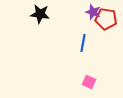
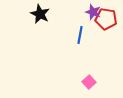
black star: rotated 18 degrees clockwise
blue line: moved 3 px left, 8 px up
pink square: rotated 24 degrees clockwise
